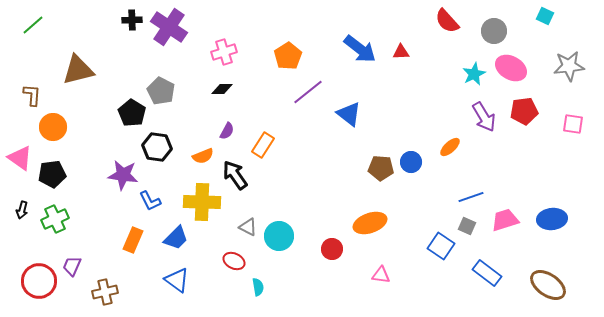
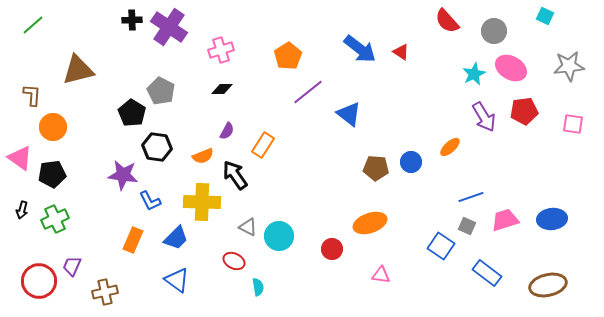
pink cross at (224, 52): moved 3 px left, 2 px up
red triangle at (401, 52): rotated 36 degrees clockwise
brown pentagon at (381, 168): moved 5 px left
brown ellipse at (548, 285): rotated 48 degrees counterclockwise
